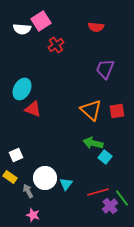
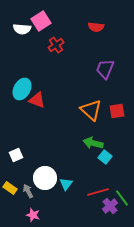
red triangle: moved 4 px right, 9 px up
yellow rectangle: moved 11 px down
